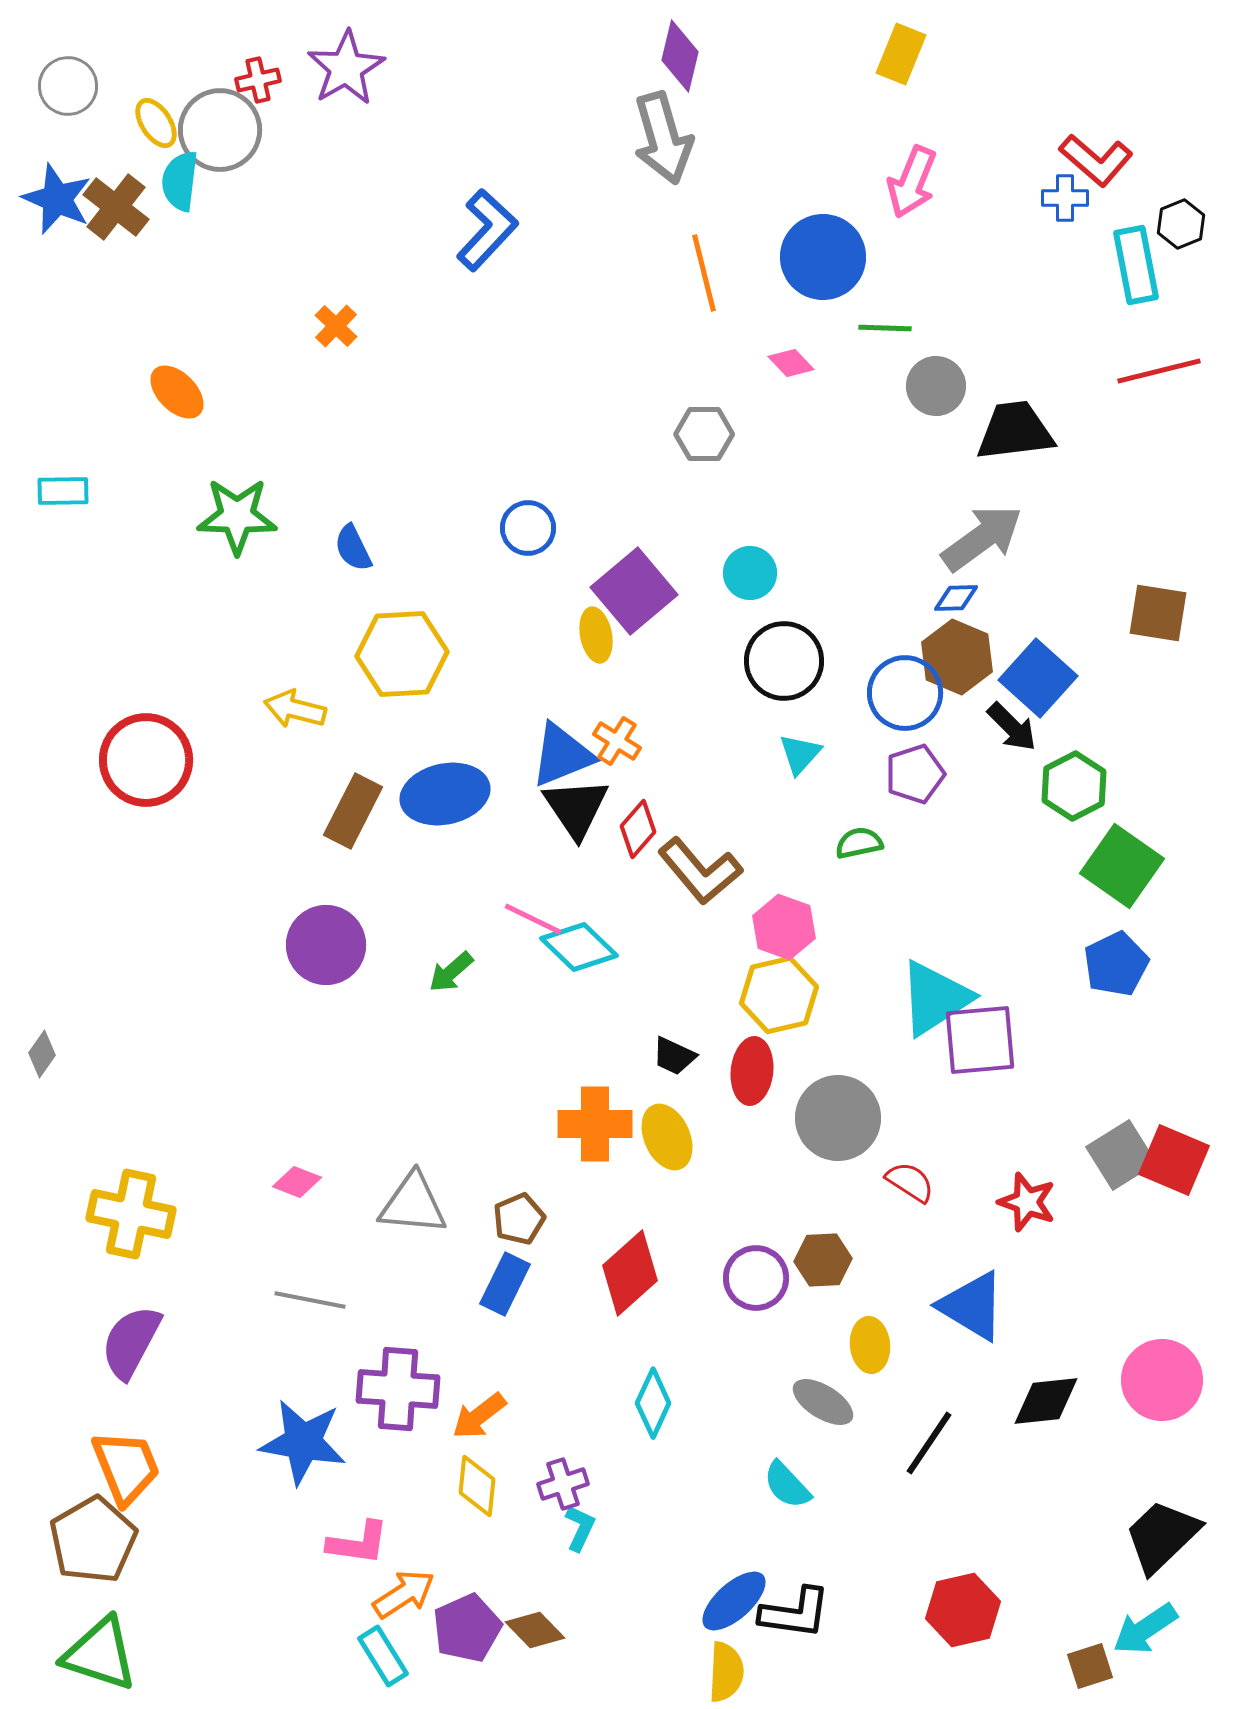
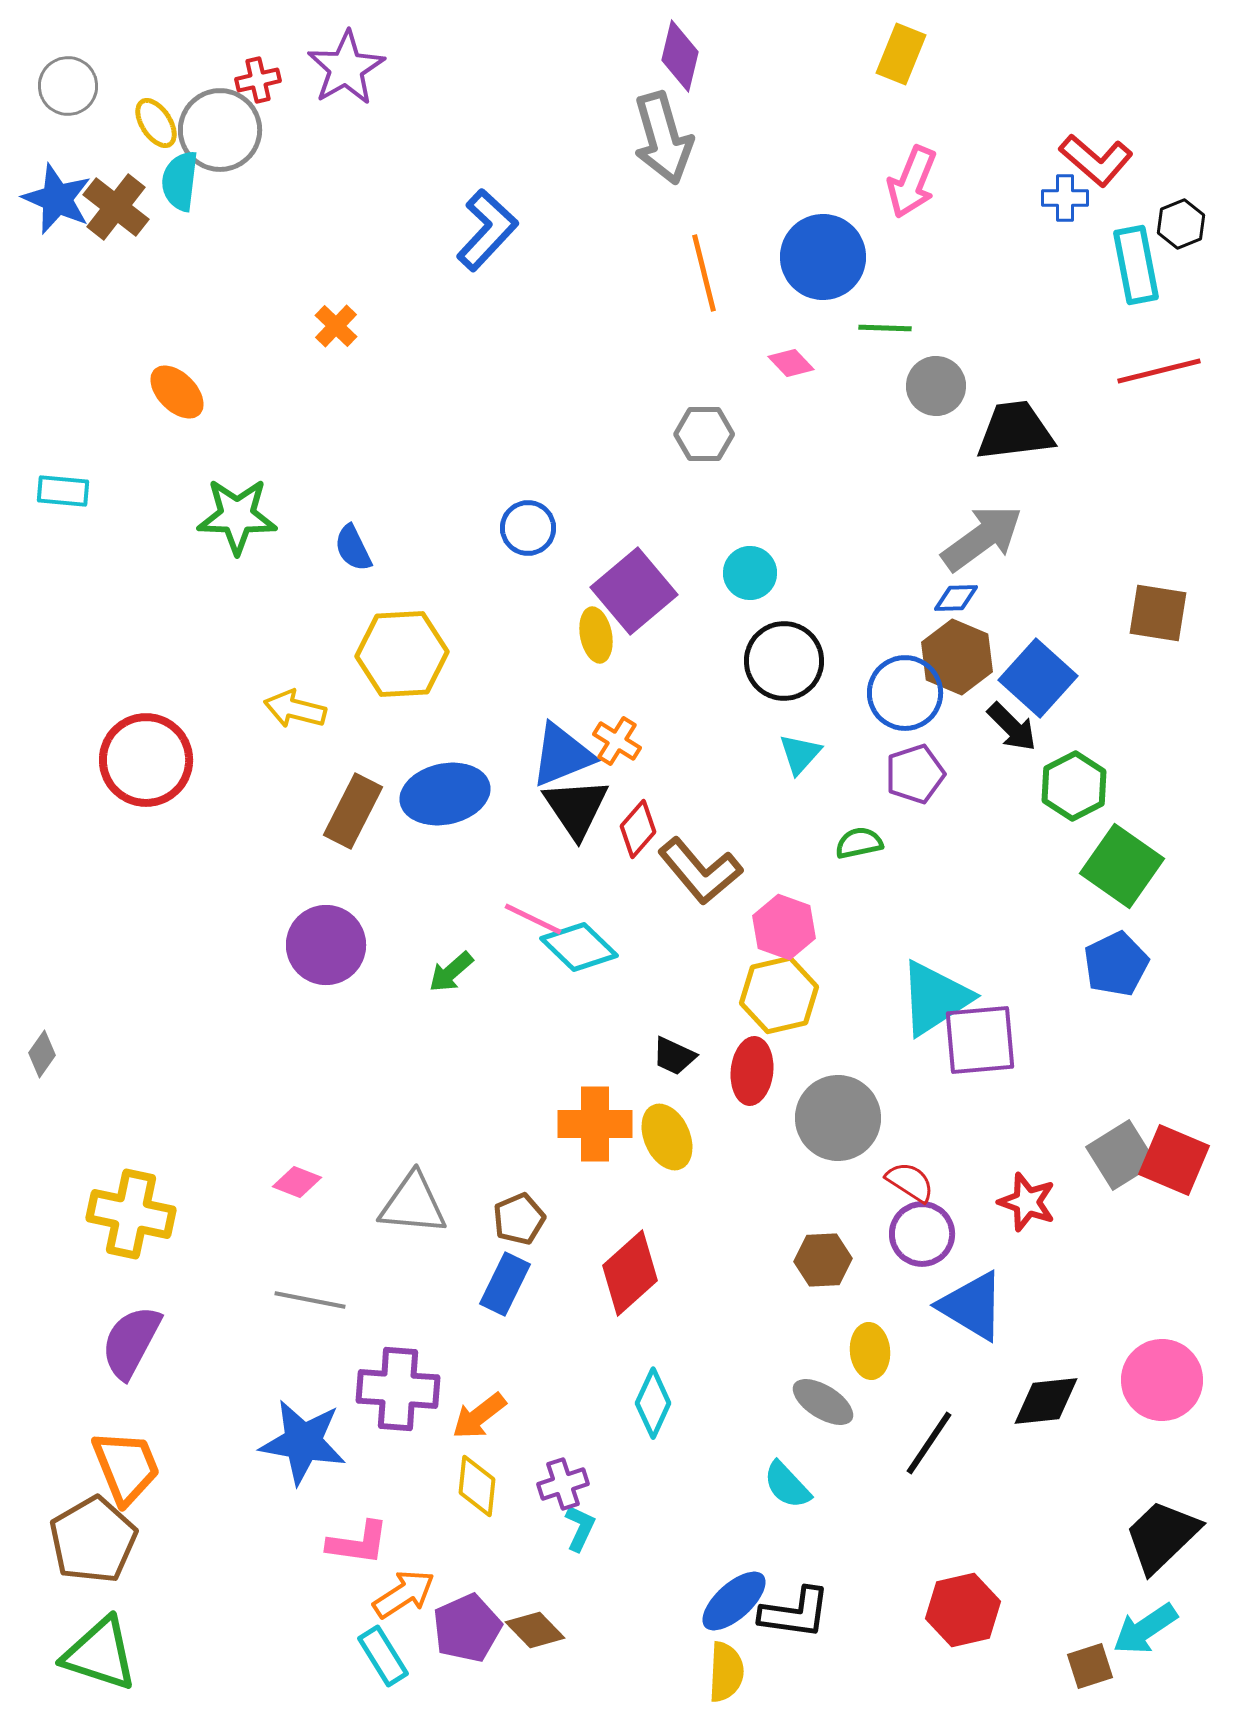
cyan rectangle at (63, 491): rotated 6 degrees clockwise
purple circle at (756, 1278): moved 166 px right, 44 px up
yellow ellipse at (870, 1345): moved 6 px down
